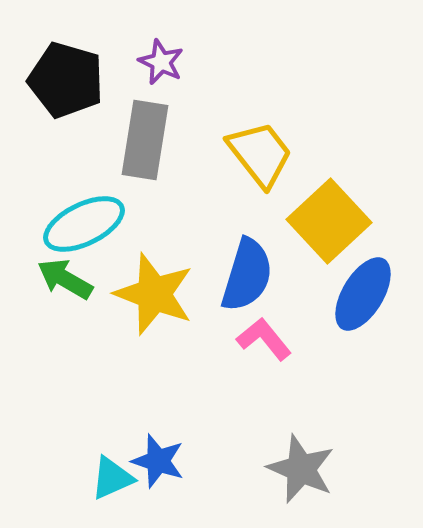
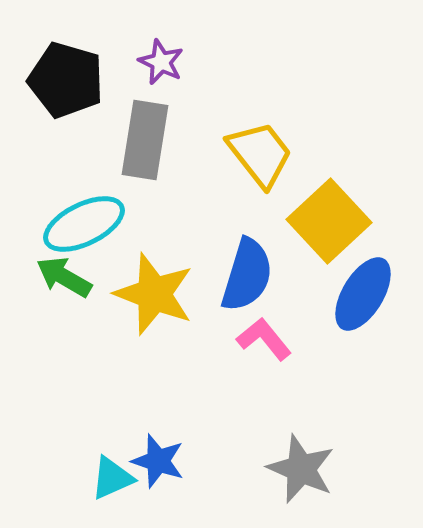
green arrow: moved 1 px left, 2 px up
